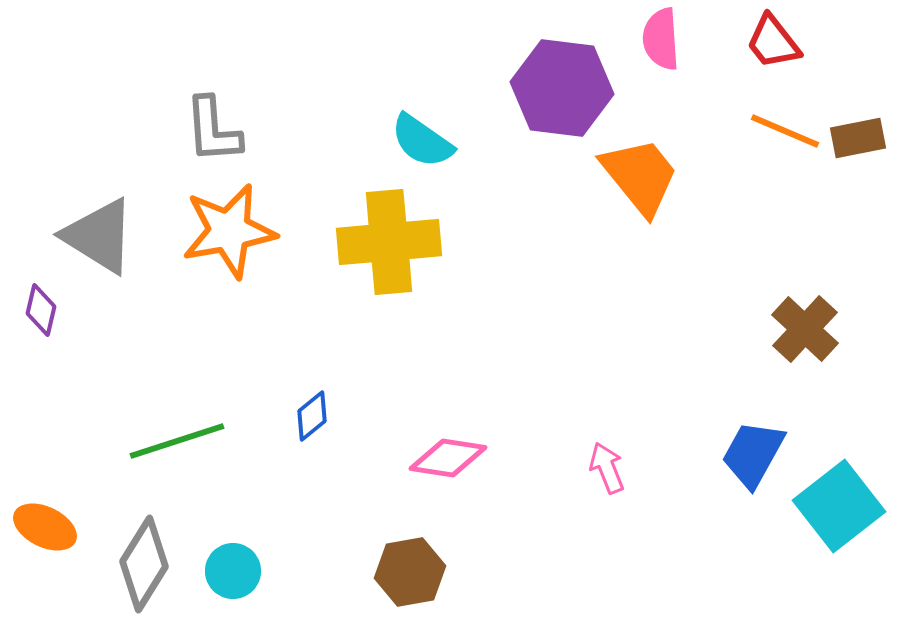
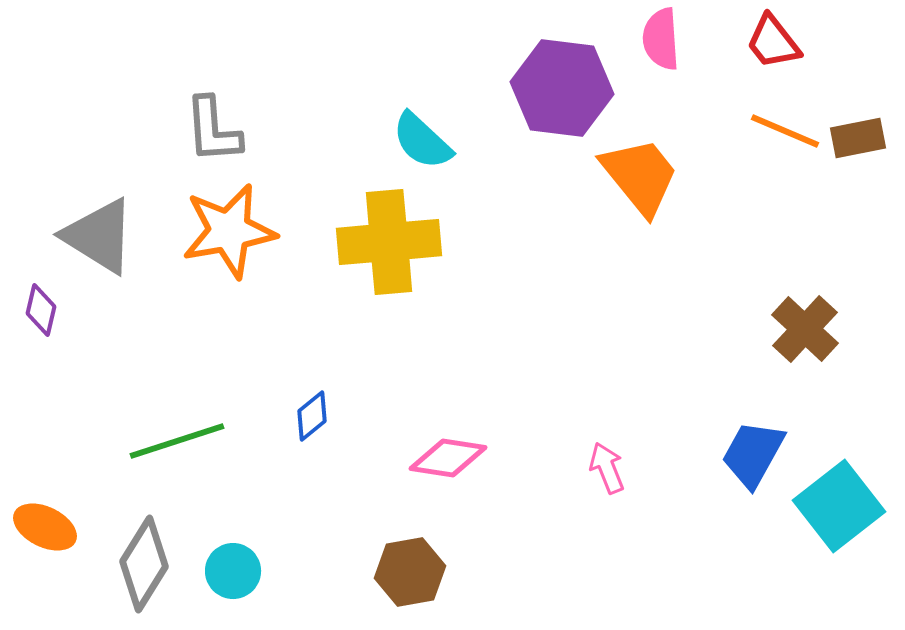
cyan semicircle: rotated 8 degrees clockwise
